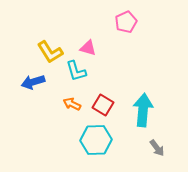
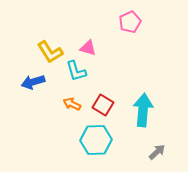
pink pentagon: moved 4 px right
gray arrow: moved 4 px down; rotated 96 degrees counterclockwise
